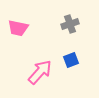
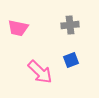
gray cross: moved 1 px down; rotated 12 degrees clockwise
pink arrow: rotated 92 degrees clockwise
